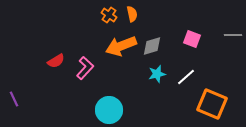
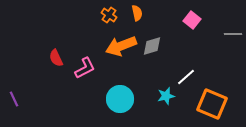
orange semicircle: moved 5 px right, 1 px up
gray line: moved 1 px up
pink square: moved 19 px up; rotated 18 degrees clockwise
red semicircle: moved 3 px up; rotated 96 degrees clockwise
pink L-shape: rotated 20 degrees clockwise
cyan star: moved 9 px right, 22 px down
cyan circle: moved 11 px right, 11 px up
